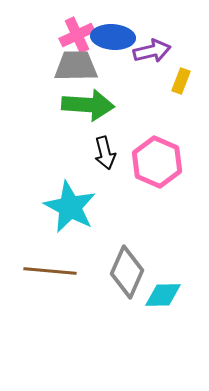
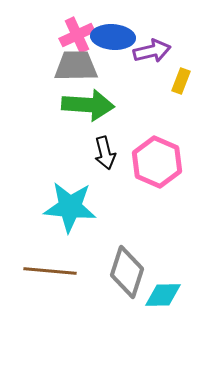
cyan star: rotated 22 degrees counterclockwise
gray diamond: rotated 6 degrees counterclockwise
